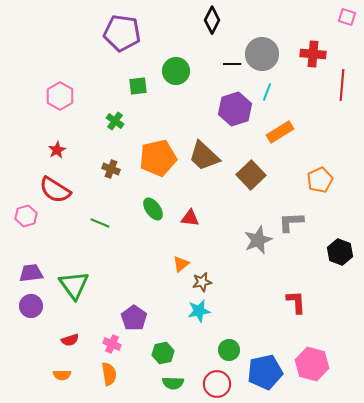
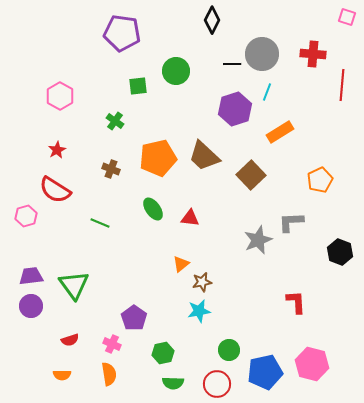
purple trapezoid at (31, 273): moved 3 px down
